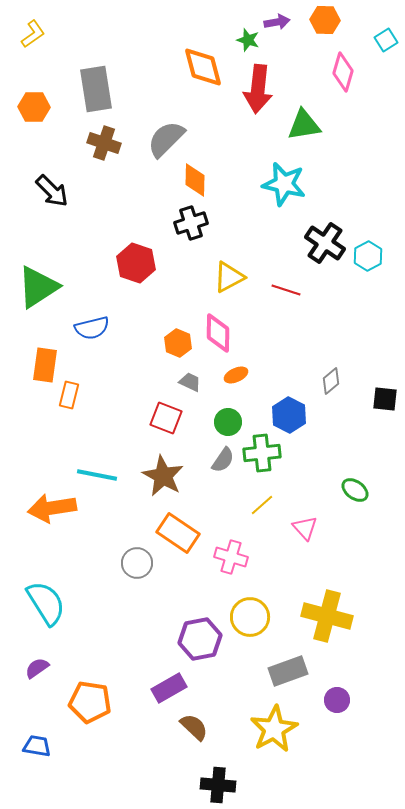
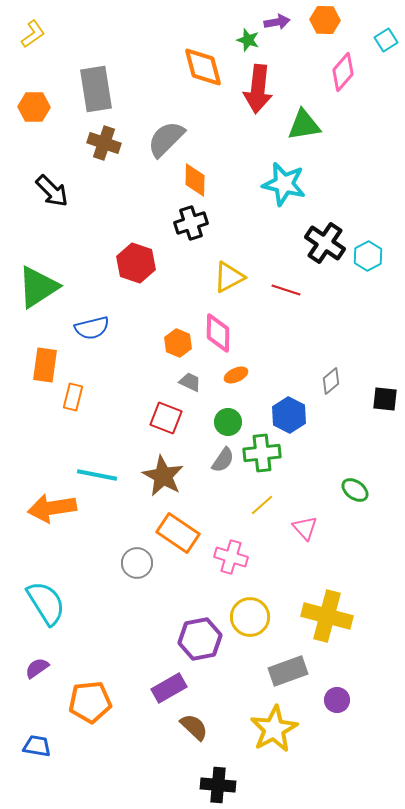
pink diamond at (343, 72): rotated 24 degrees clockwise
orange rectangle at (69, 395): moved 4 px right, 2 px down
orange pentagon at (90, 702): rotated 15 degrees counterclockwise
